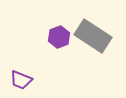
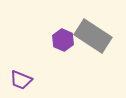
purple hexagon: moved 4 px right, 3 px down; rotated 15 degrees counterclockwise
